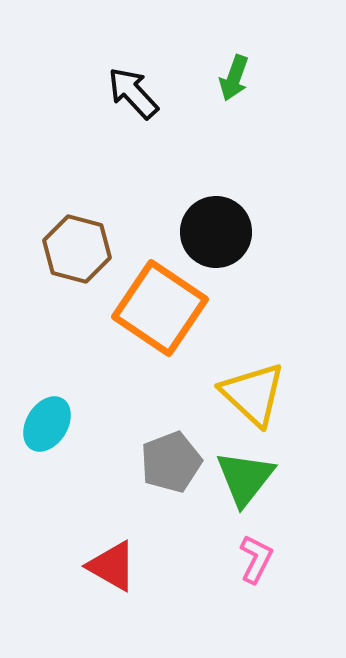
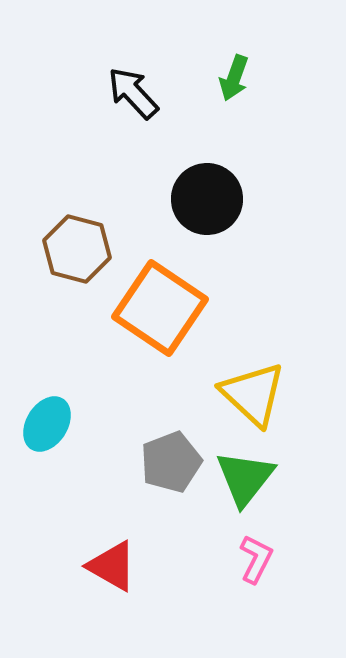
black circle: moved 9 px left, 33 px up
